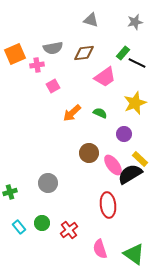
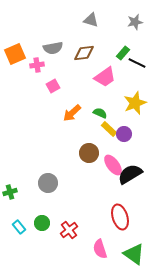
yellow rectangle: moved 31 px left, 30 px up
red ellipse: moved 12 px right, 12 px down; rotated 10 degrees counterclockwise
